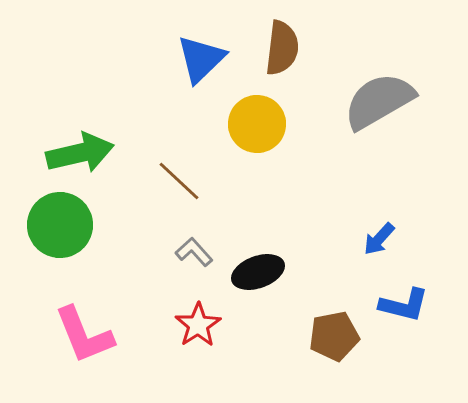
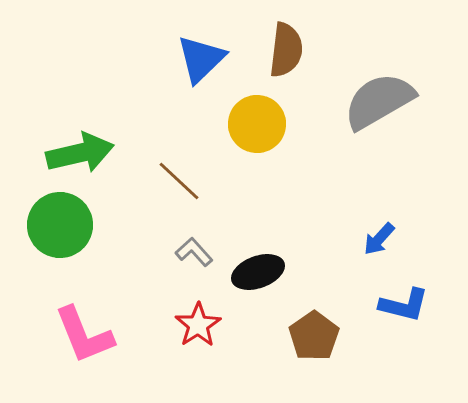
brown semicircle: moved 4 px right, 2 px down
brown pentagon: moved 20 px left; rotated 24 degrees counterclockwise
